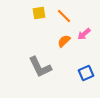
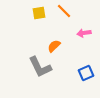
orange line: moved 5 px up
pink arrow: moved 1 px up; rotated 32 degrees clockwise
orange semicircle: moved 10 px left, 5 px down
